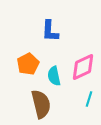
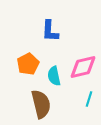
pink diamond: rotated 12 degrees clockwise
